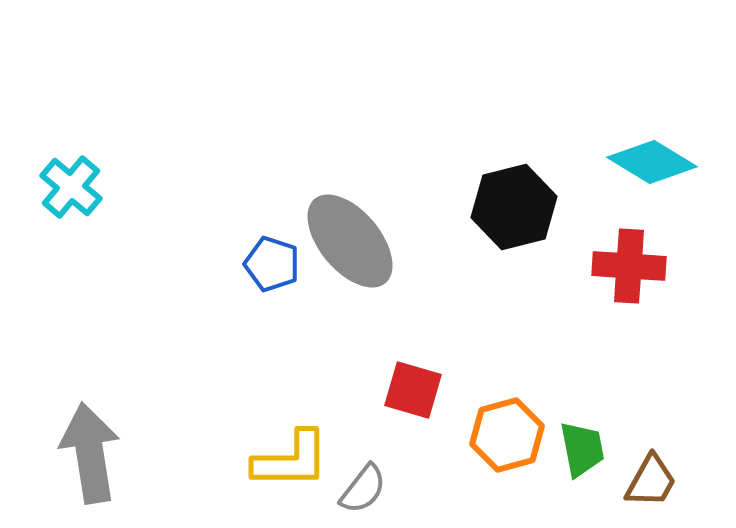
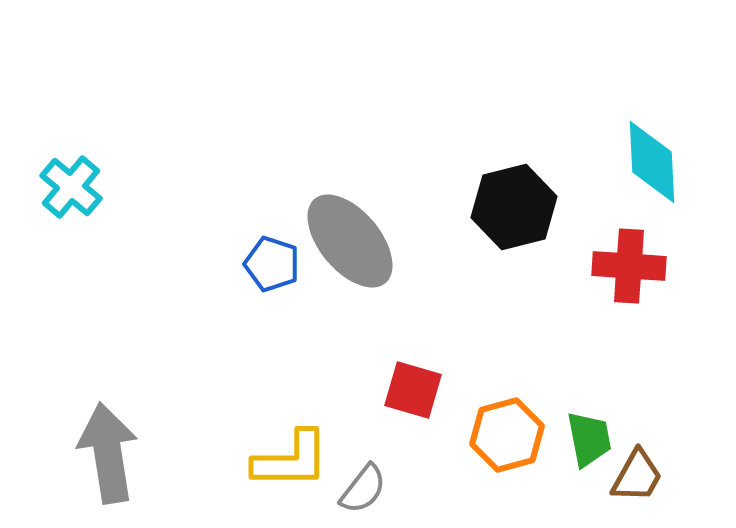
cyan diamond: rotated 56 degrees clockwise
green trapezoid: moved 7 px right, 10 px up
gray arrow: moved 18 px right
brown trapezoid: moved 14 px left, 5 px up
